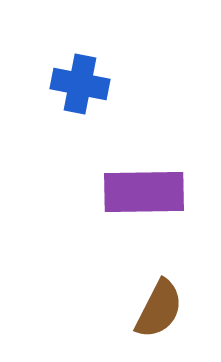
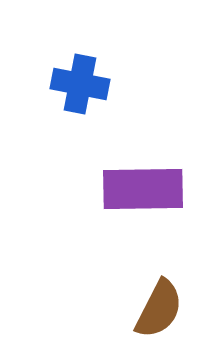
purple rectangle: moved 1 px left, 3 px up
